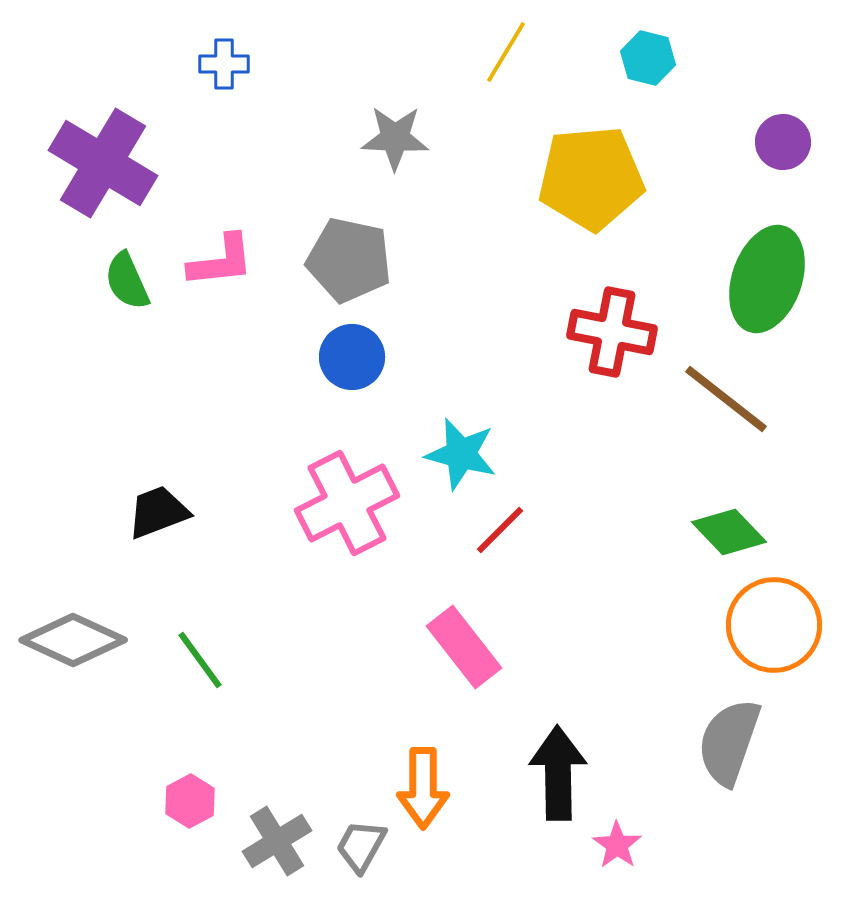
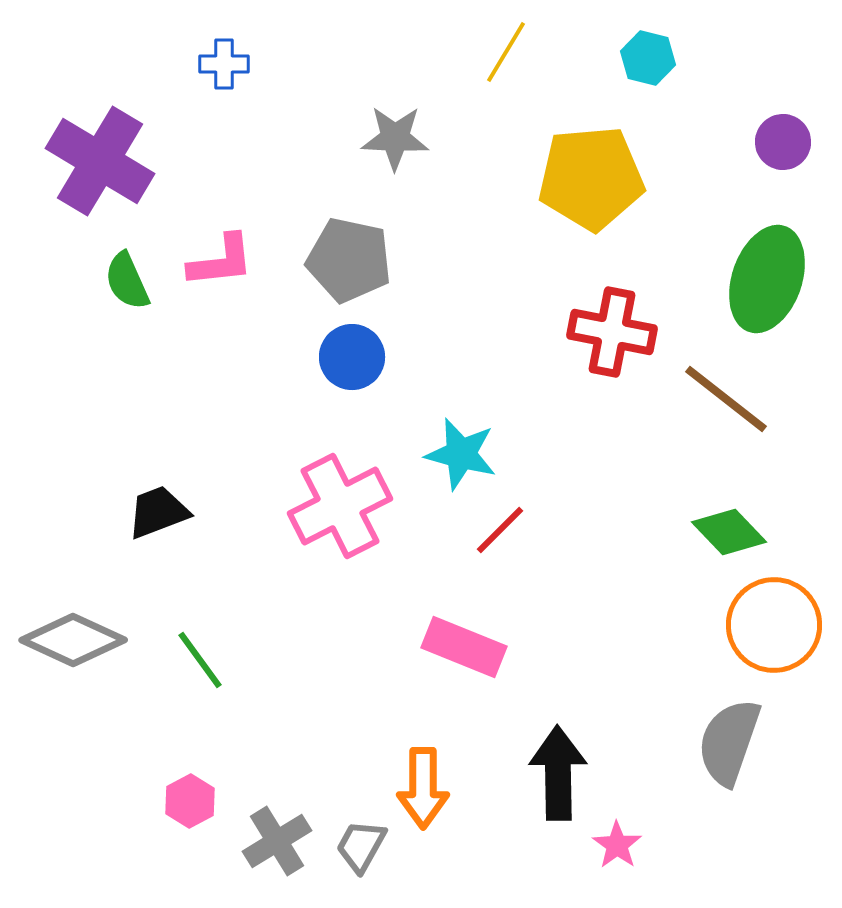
purple cross: moved 3 px left, 2 px up
pink cross: moved 7 px left, 3 px down
pink rectangle: rotated 30 degrees counterclockwise
